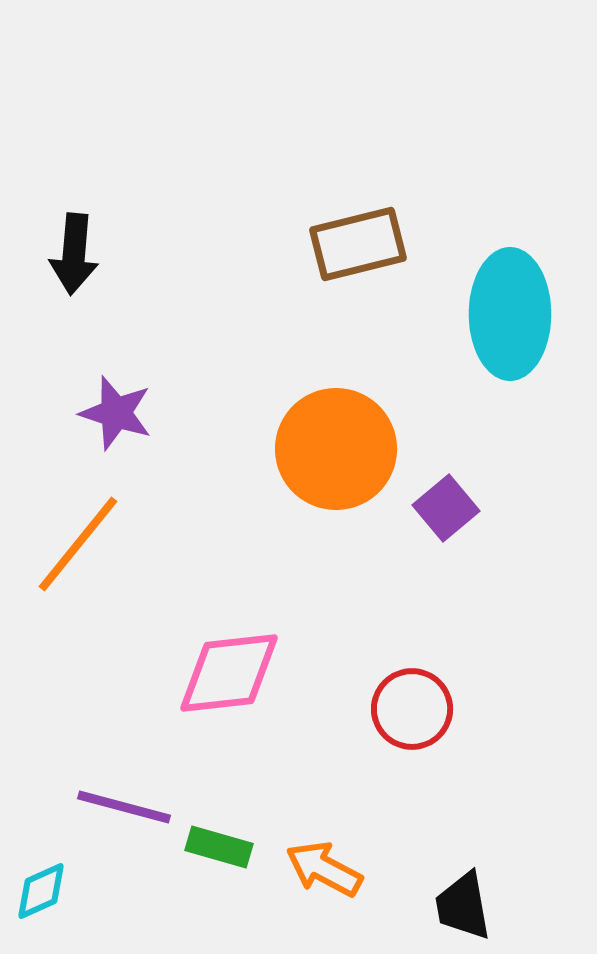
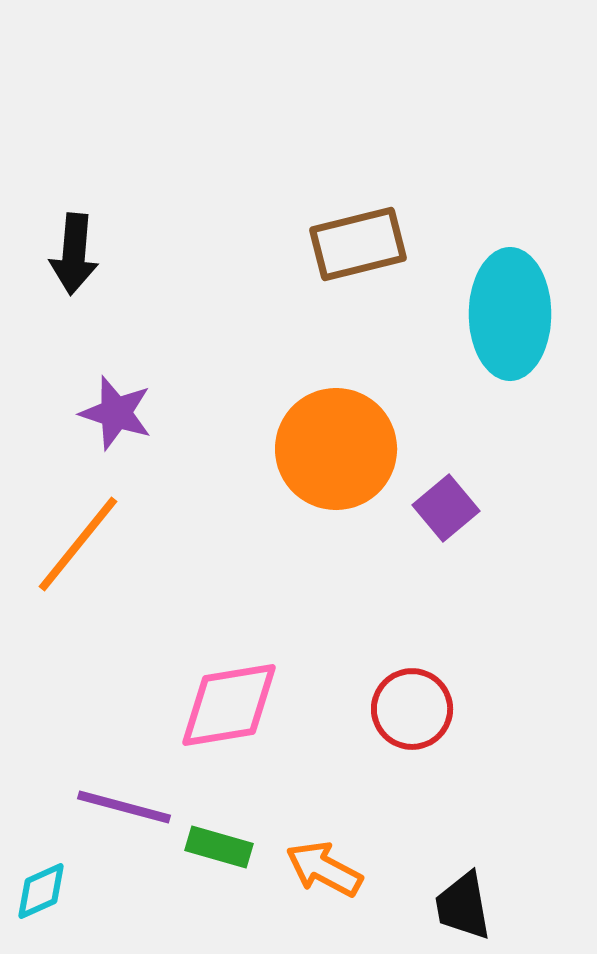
pink diamond: moved 32 px down; rotated 3 degrees counterclockwise
